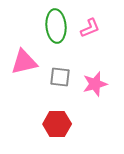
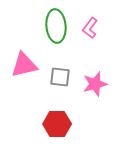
pink L-shape: rotated 150 degrees clockwise
pink triangle: moved 3 px down
